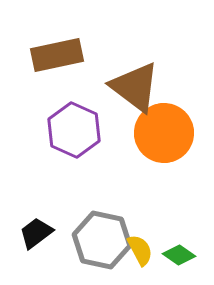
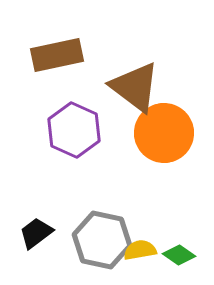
yellow semicircle: rotated 72 degrees counterclockwise
